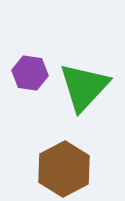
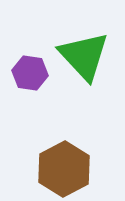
green triangle: moved 31 px up; rotated 26 degrees counterclockwise
